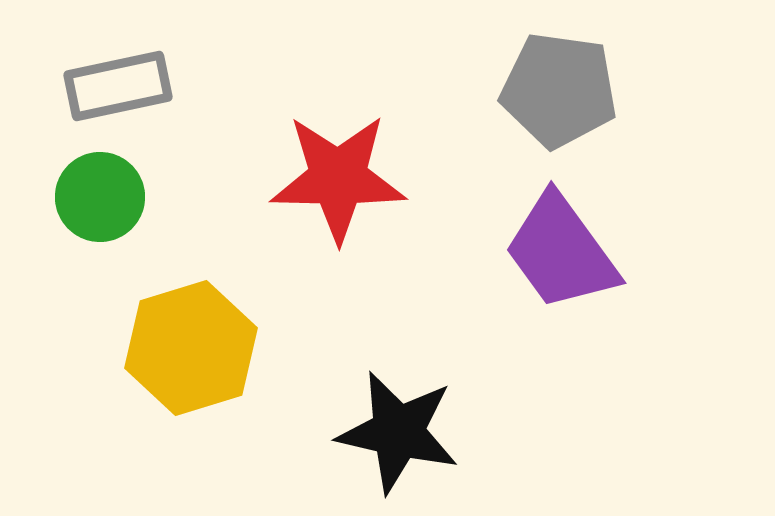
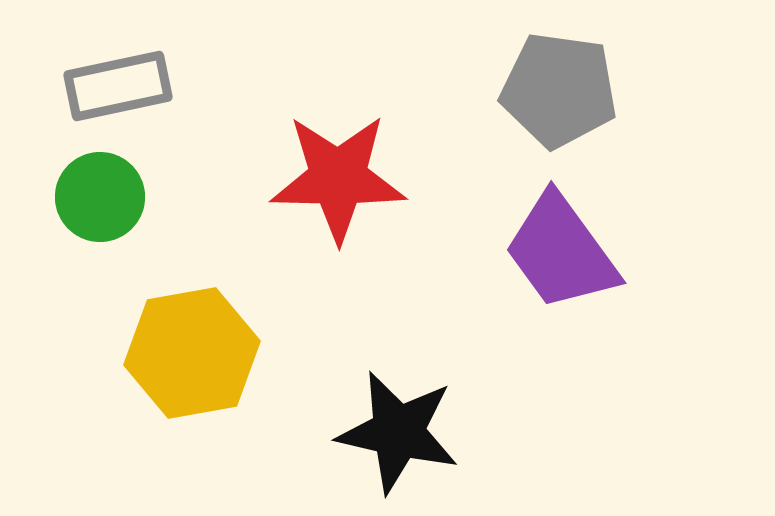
yellow hexagon: moved 1 px right, 5 px down; rotated 7 degrees clockwise
